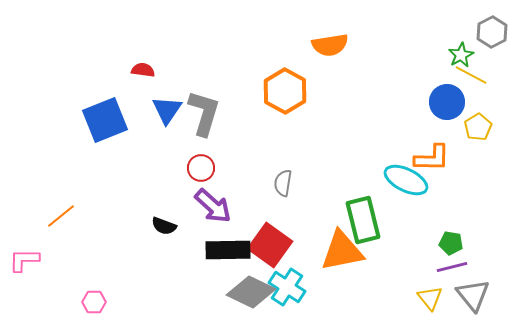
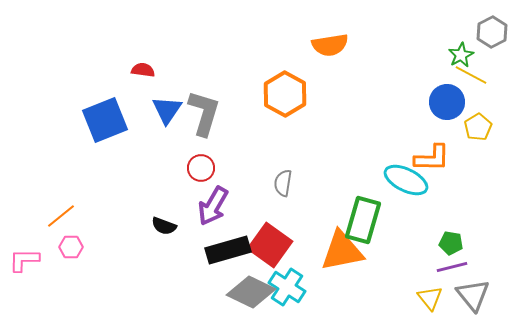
orange hexagon: moved 3 px down
purple arrow: rotated 78 degrees clockwise
green rectangle: rotated 30 degrees clockwise
black rectangle: rotated 15 degrees counterclockwise
pink hexagon: moved 23 px left, 55 px up
